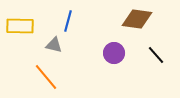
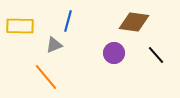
brown diamond: moved 3 px left, 3 px down
gray triangle: rotated 36 degrees counterclockwise
